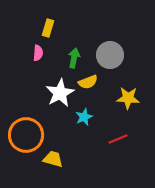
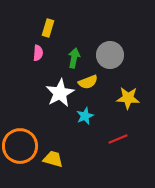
cyan star: moved 1 px right, 1 px up
orange circle: moved 6 px left, 11 px down
